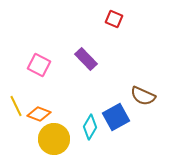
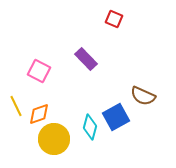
pink square: moved 6 px down
orange diamond: rotated 40 degrees counterclockwise
cyan diamond: rotated 15 degrees counterclockwise
